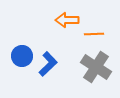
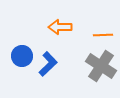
orange arrow: moved 7 px left, 7 px down
orange line: moved 9 px right, 1 px down
gray cross: moved 5 px right, 1 px up
